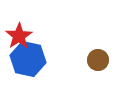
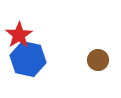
red star: moved 1 px up
